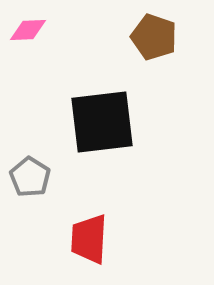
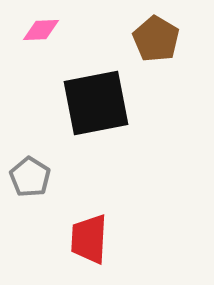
pink diamond: moved 13 px right
brown pentagon: moved 2 px right, 2 px down; rotated 12 degrees clockwise
black square: moved 6 px left, 19 px up; rotated 4 degrees counterclockwise
